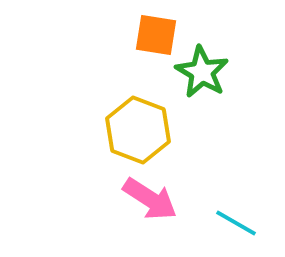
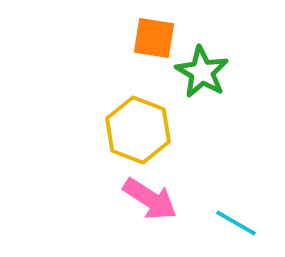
orange square: moved 2 px left, 3 px down
